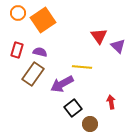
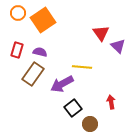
red triangle: moved 2 px right, 3 px up
